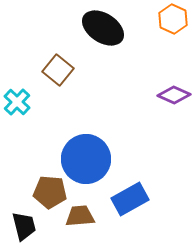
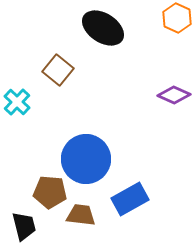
orange hexagon: moved 4 px right, 1 px up
brown trapezoid: moved 1 px right, 1 px up; rotated 12 degrees clockwise
